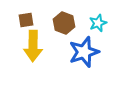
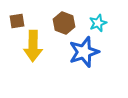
brown square: moved 9 px left, 1 px down
